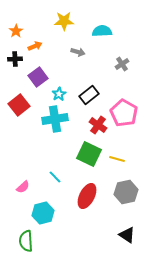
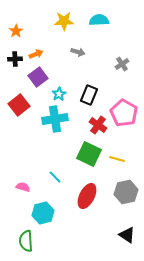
cyan semicircle: moved 3 px left, 11 px up
orange arrow: moved 1 px right, 8 px down
black rectangle: rotated 30 degrees counterclockwise
pink semicircle: rotated 120 degrees counterclockwise
